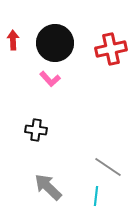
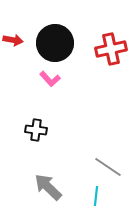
red arrow: rotated 102 degrees clockwise
